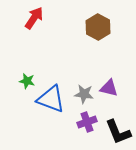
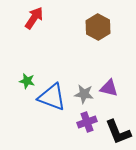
blue triangle: moved 1 px right, 2 px up
